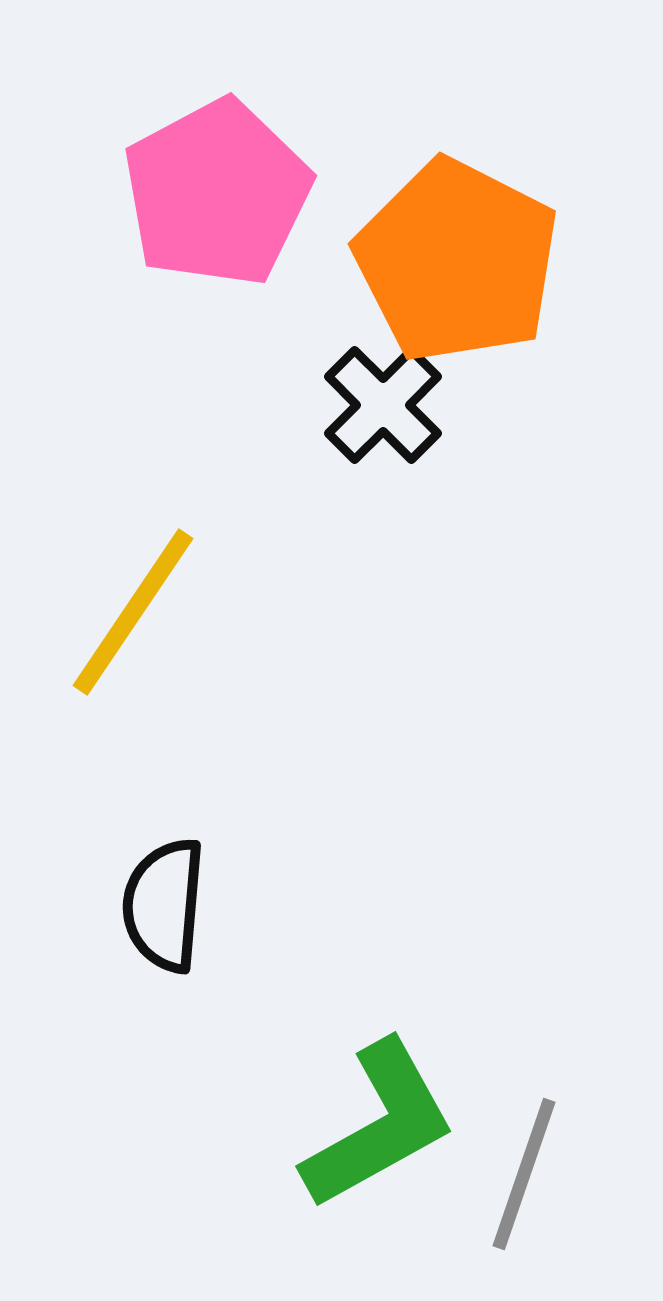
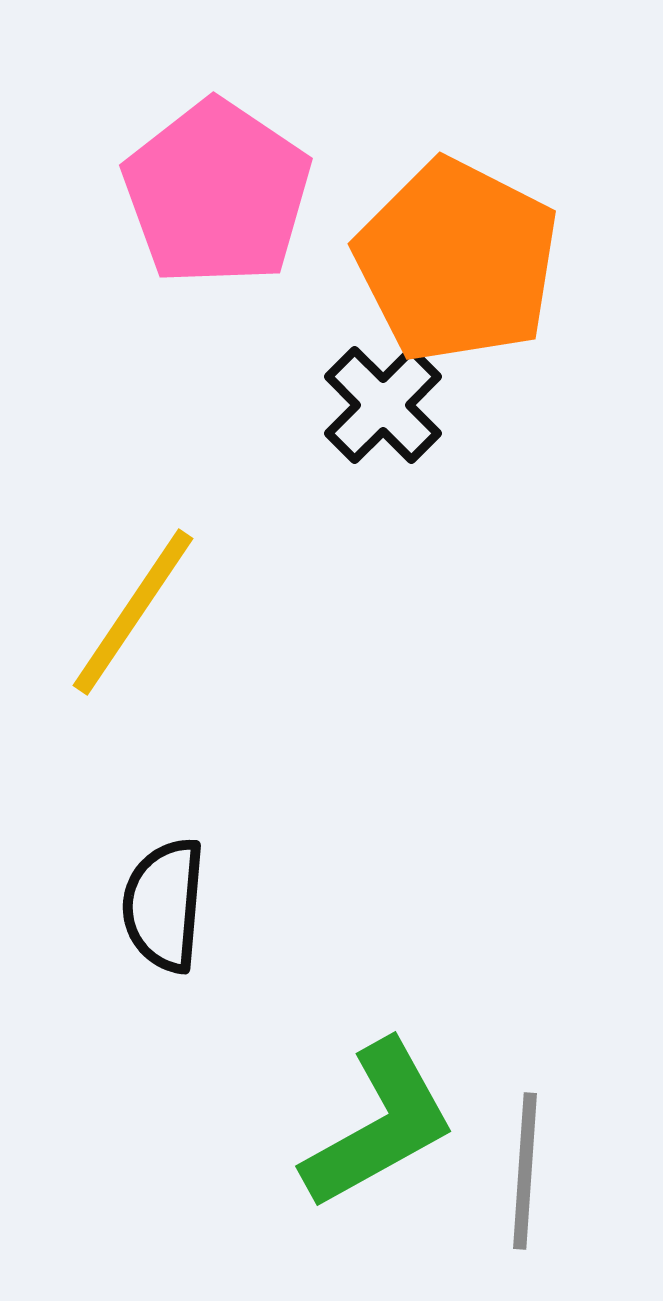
pink pentagon: rotated 10 degrees counterclockwise
gray line: moved 1 px right, 3 px up; rotated 15 degrees counterclockwise
